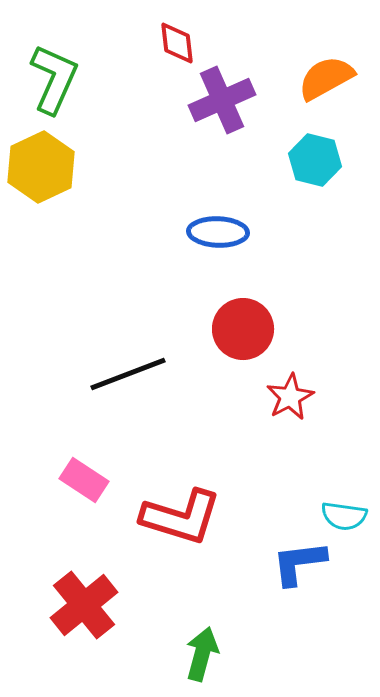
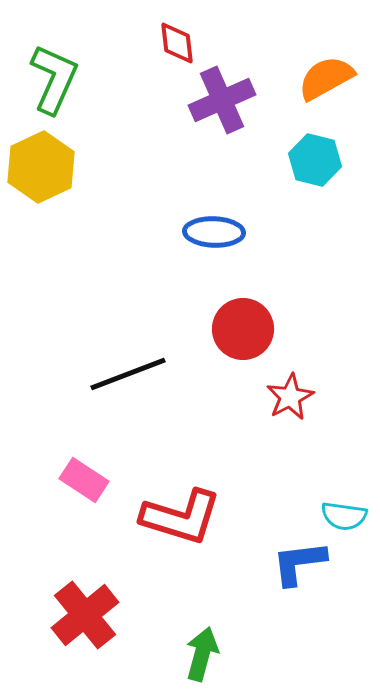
blue ellipse: moved 4 px left
red cross: moved 1 px right, 10 px down
